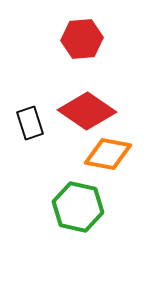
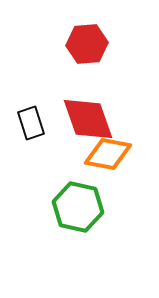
red hexagon: moved 5 px right, 5 px down
red diamond: moved 1 px right, 8 px down; rotated 36 degrees clockwise
black rectangle: moved 1 px right
